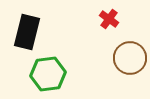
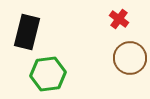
red cross: moved 10 px right
